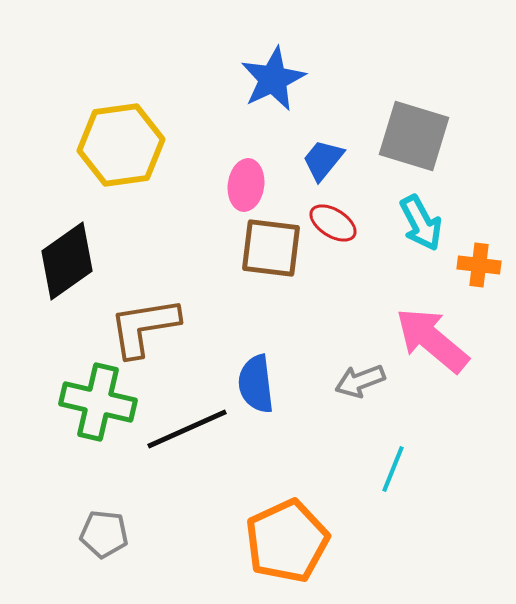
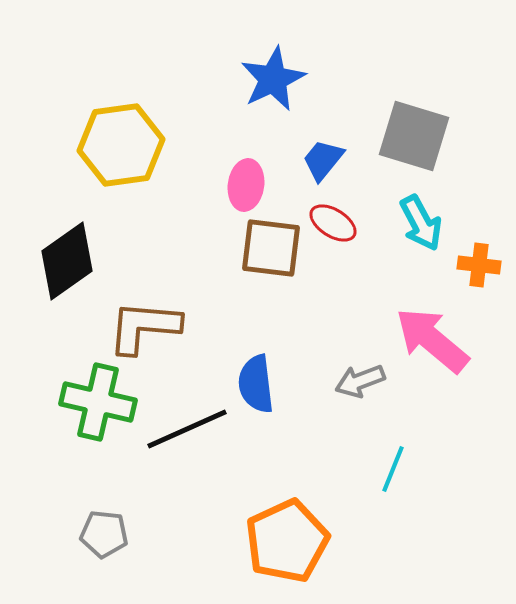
brown L-shape: rotated 14 degrees clockwise
